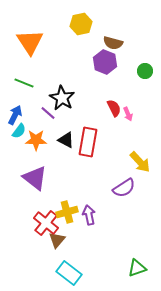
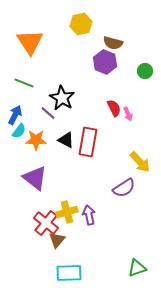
cyan rectangle: rotated 40 degrees counterclockwise
